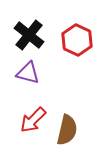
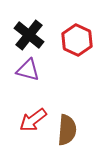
purple triangle: moved 3 px up
red arrow: rotated 8 degrees clockwise
brown semicircle: rotated 8 degrees counterclockwise
